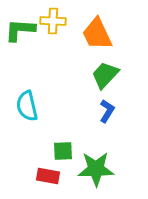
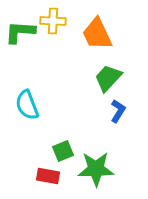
green L-shape: moved 2 px down
green trapezoid: moved 3 px right, 3 px down
cyan semicircle: moved 1 px up; rotated 8 degrees counterclockwise
blue L-shape: moved 11 px right
green square: rotated 20 degrees counterclockwise
